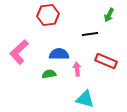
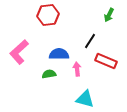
black line: moved 7 px down; rotated 49 degrees counterclockwise
